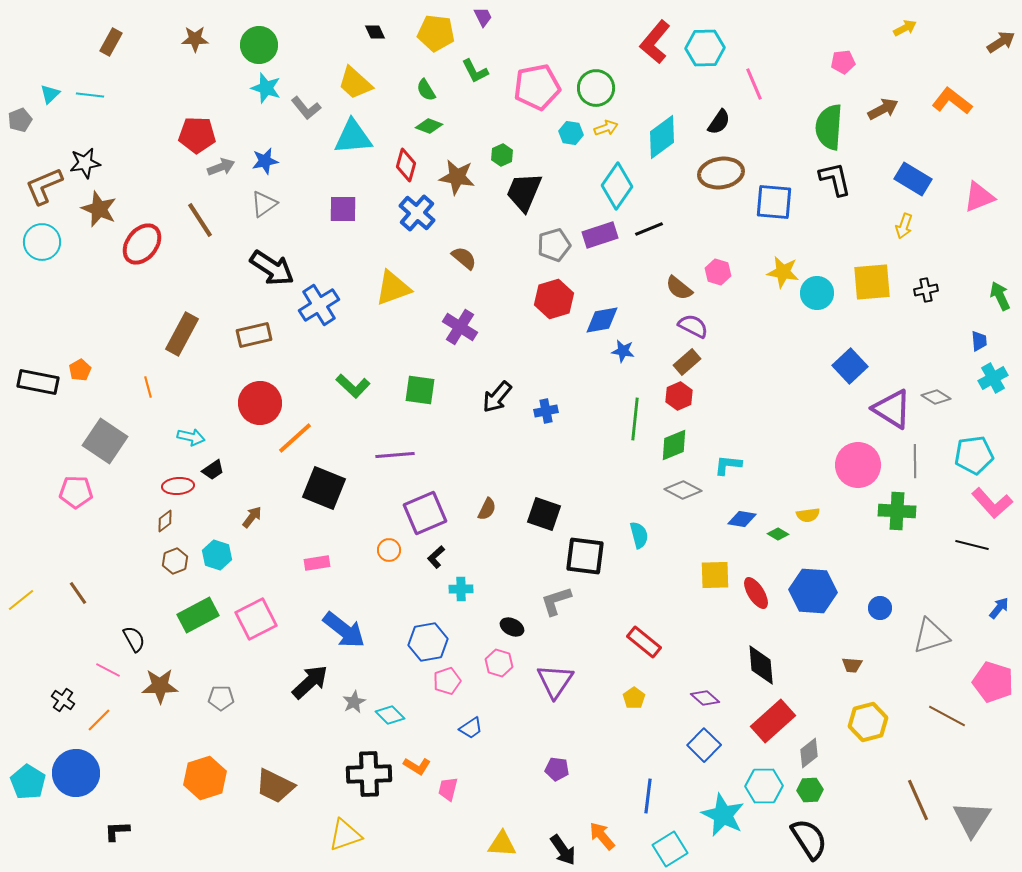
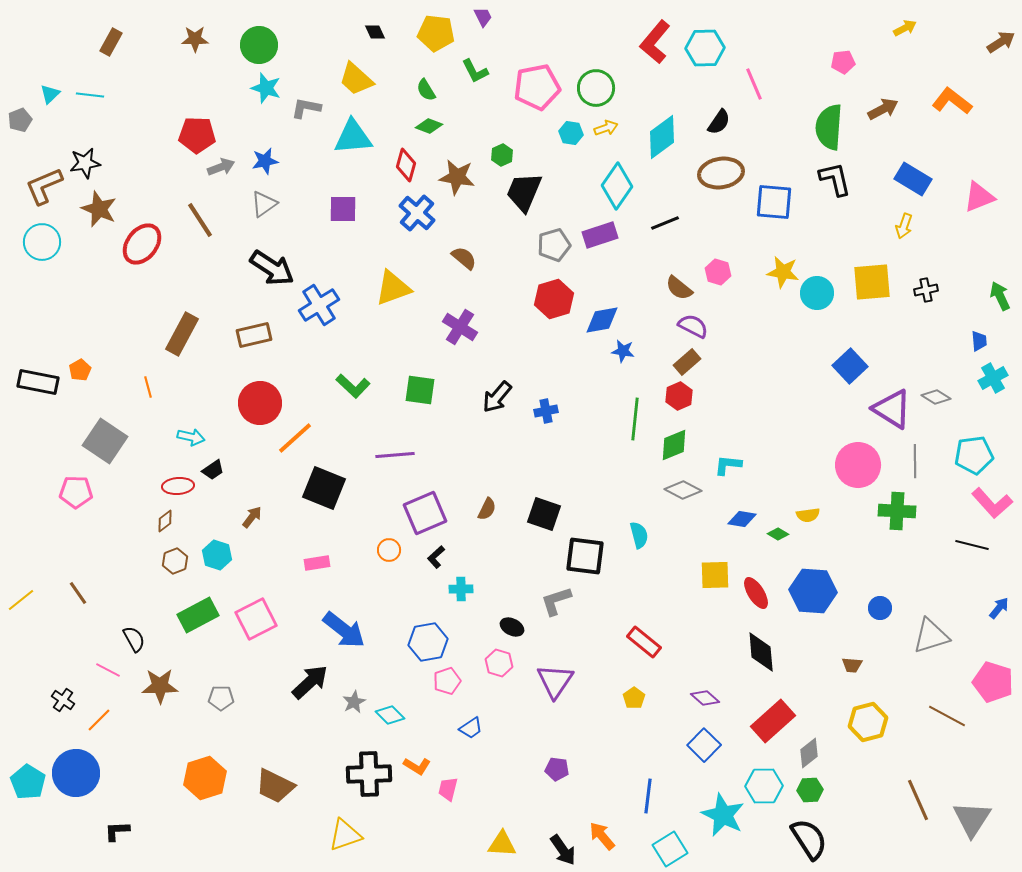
yellow trapezoid at (355, 83): moved 1 px right, 4 px up
gray L-shape at (306, 108): rotated 140 degrees clockwise
black line at (649, 229): moved 16 px right, 6 px up
black diamond at (761, 665): moved 13 px up
